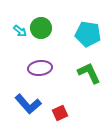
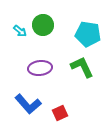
green circle: moved 2 px right, 3 px up
green L-shape: moved 7 px left, 6 px up
